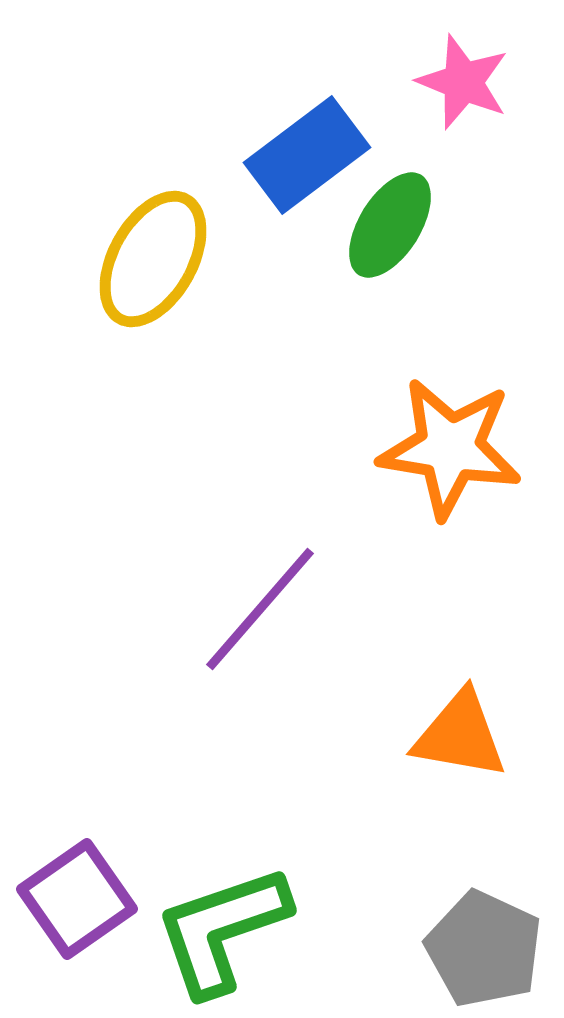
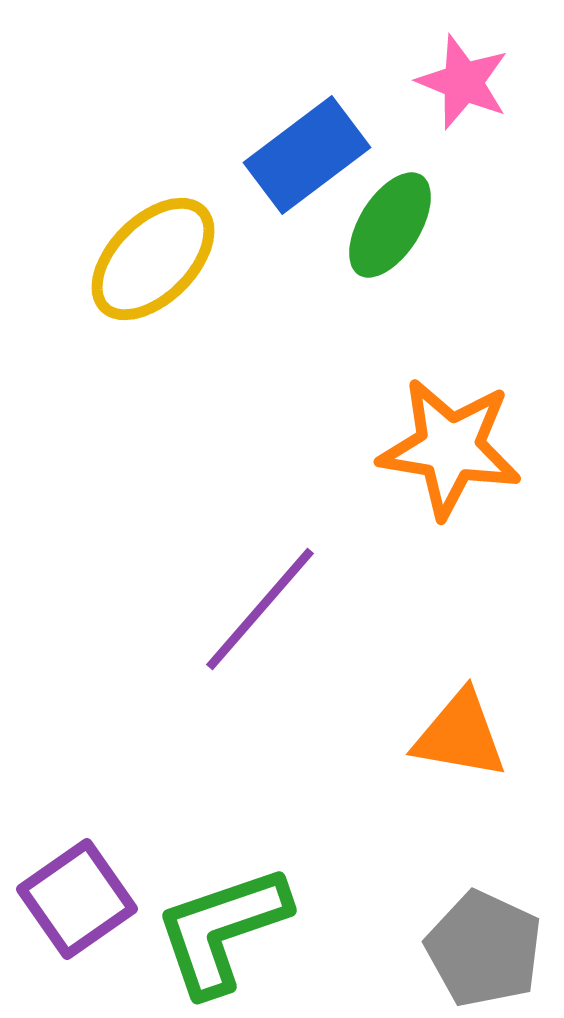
yellow ellipse: rotated 16 degrees clockwise
